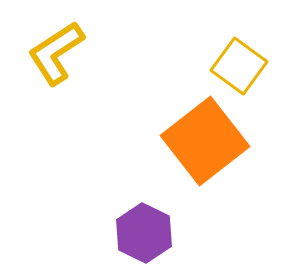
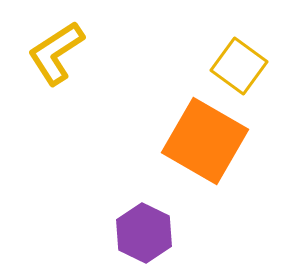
orange square: rotated 22 degrees counterclockwise
